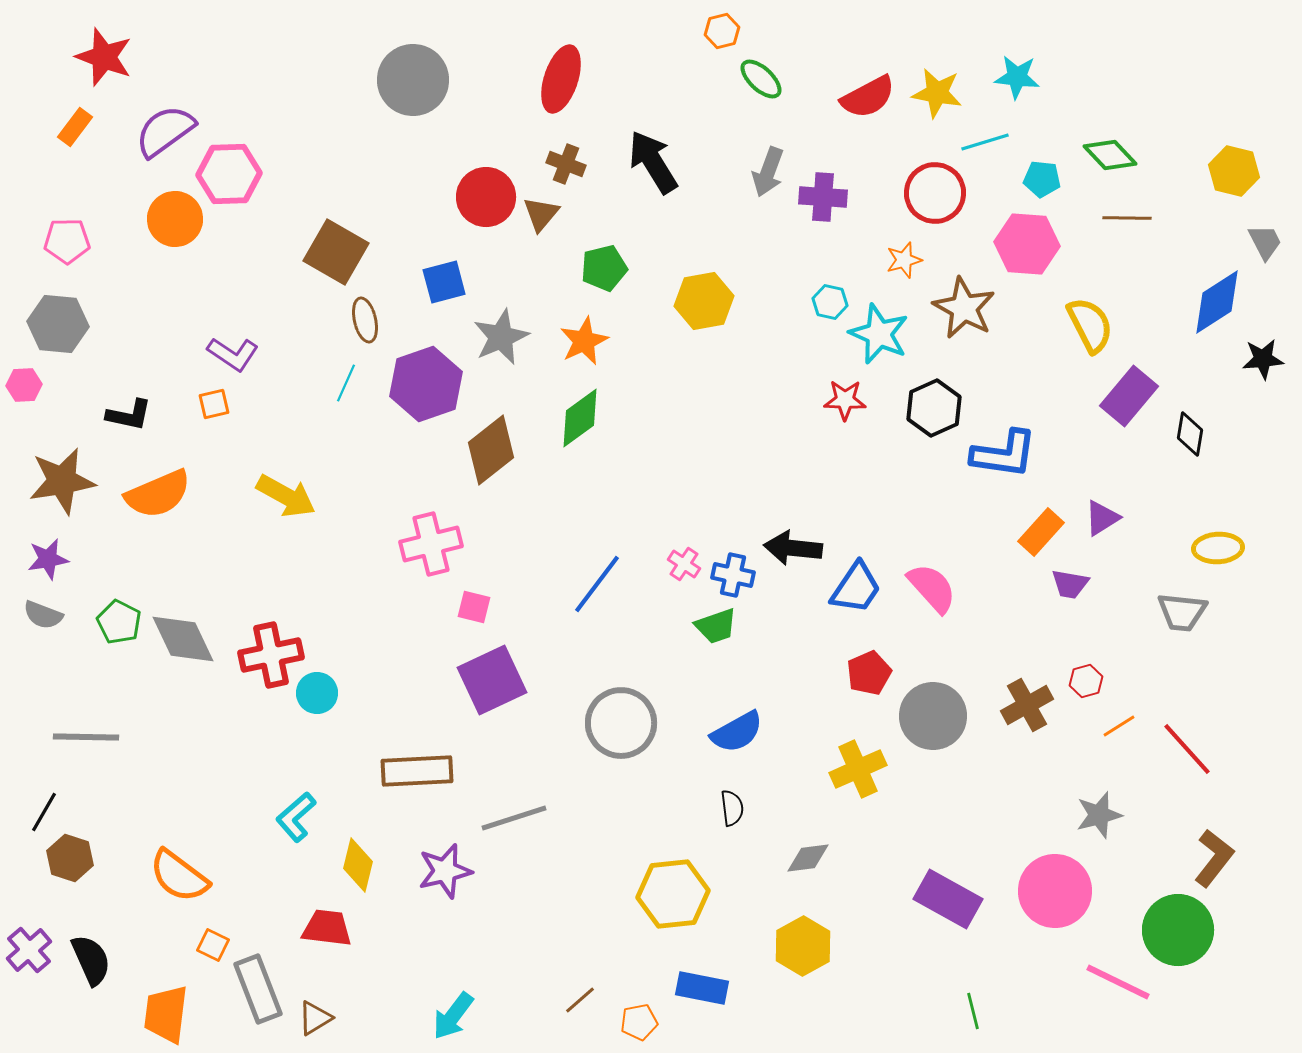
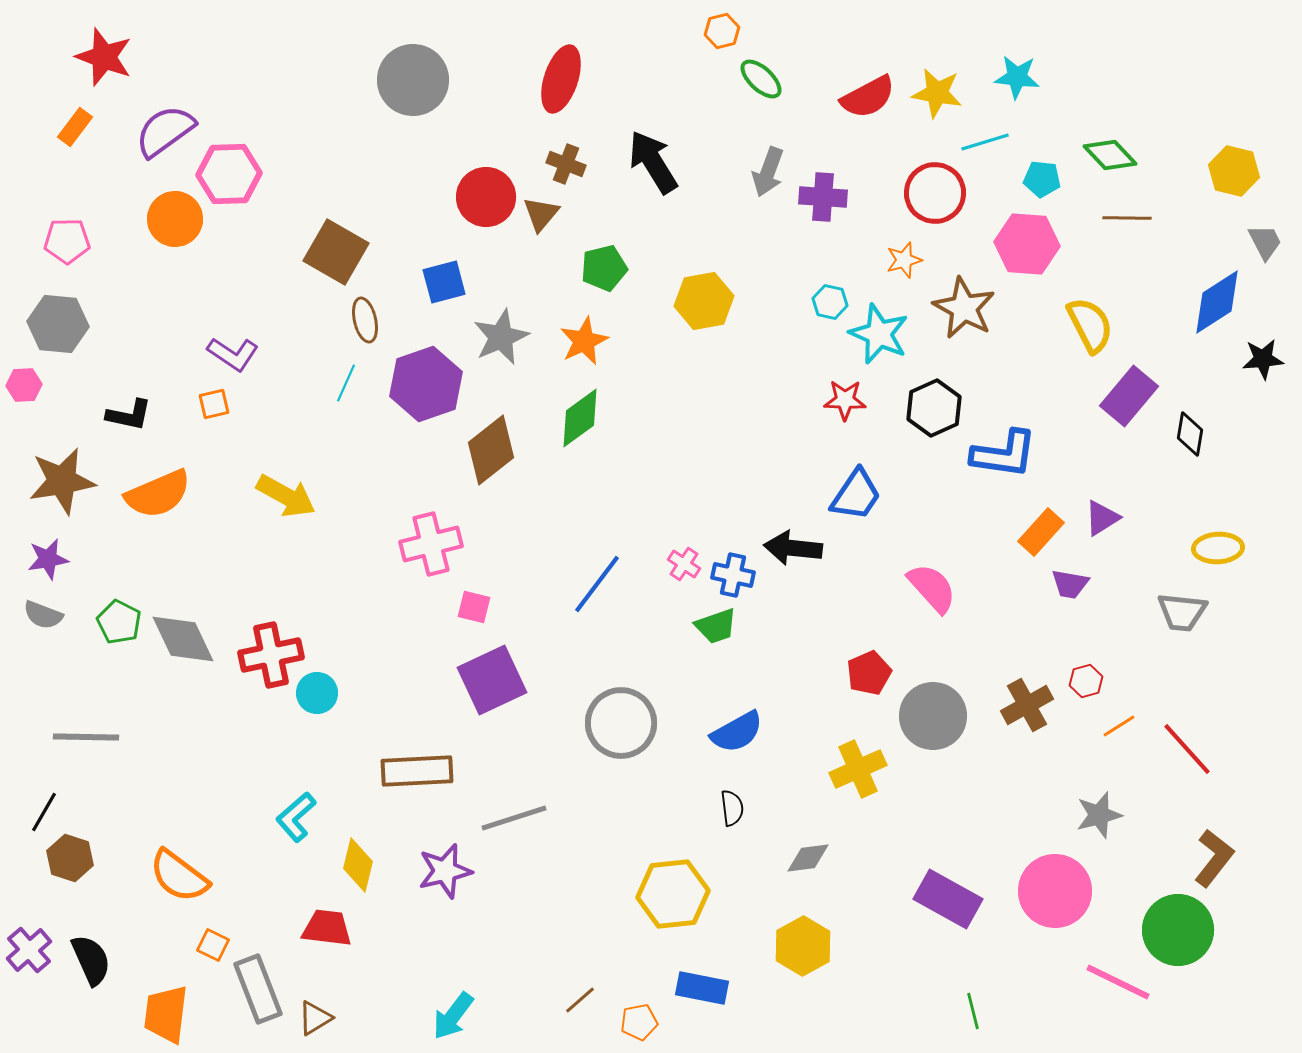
blue trapezoid at (856, 588): moved 93 px up
